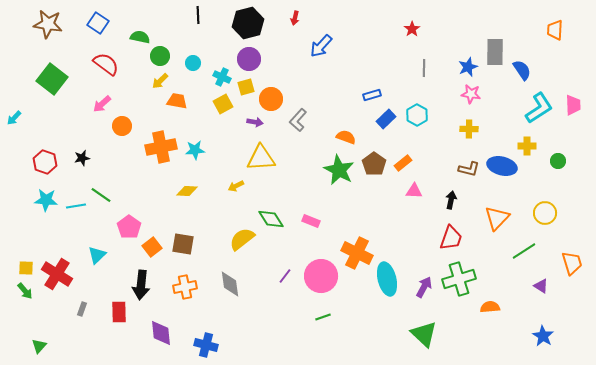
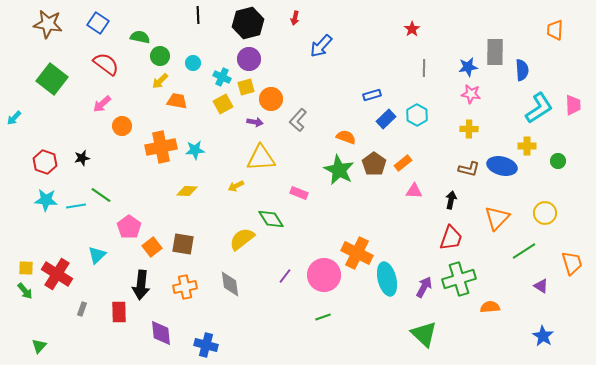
blue star at (468, 67): rotated 12 degrees clockwise
blue semicircle at (522, 70): rotated 30 degrees clockwise
pink rectangle at (311, 221): moved 12 px left, 28 px up
pink circle at (321, 276): moved 3 px right, 1 px up
